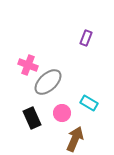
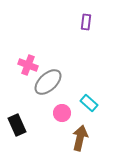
purple rectangle: moved 16 px up; rotated 14 degrees counterclockwise
cyan rectangle: rotated 12 degrees clockwise
black rectangle: moved 15 px left, 7 px down
brown arrow: moved 5 px right, 1 px up; rotated 10 degrees counterclockwise
